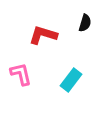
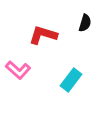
pink L-shape: moved 3 px left, 4 px up; rotated 145 degrees clockwise
